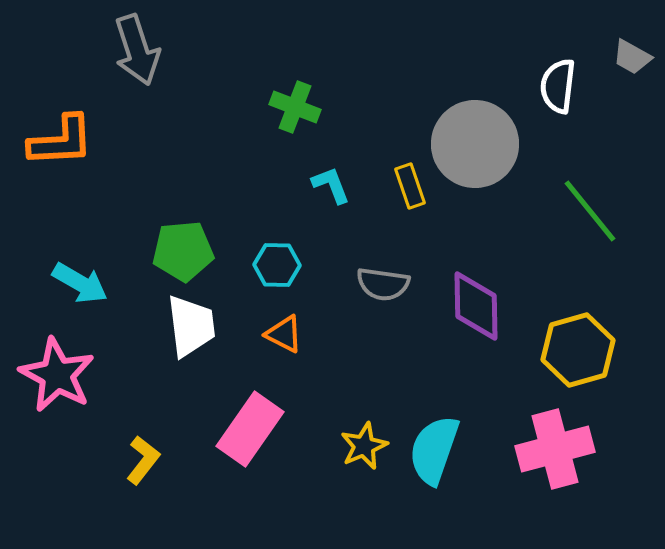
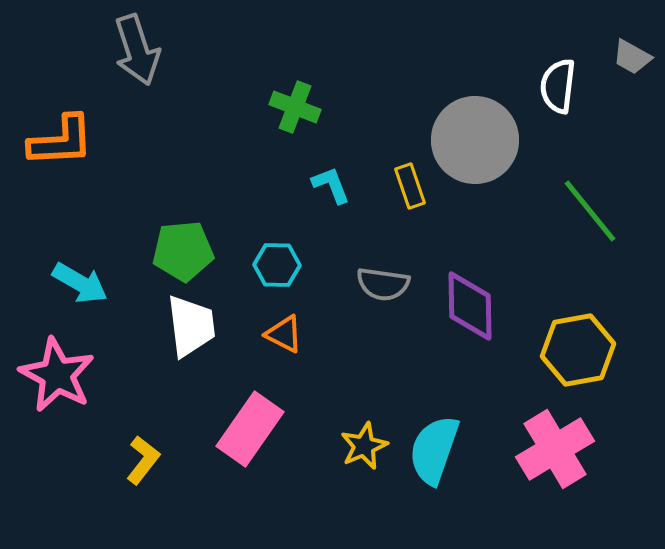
gray circle: moved 4 px up
purple diamond: moved 6 px left
yellow hexagon: rotated 6 degrees clockwise
pink cross: rotated 16 degrees counterclockwise
